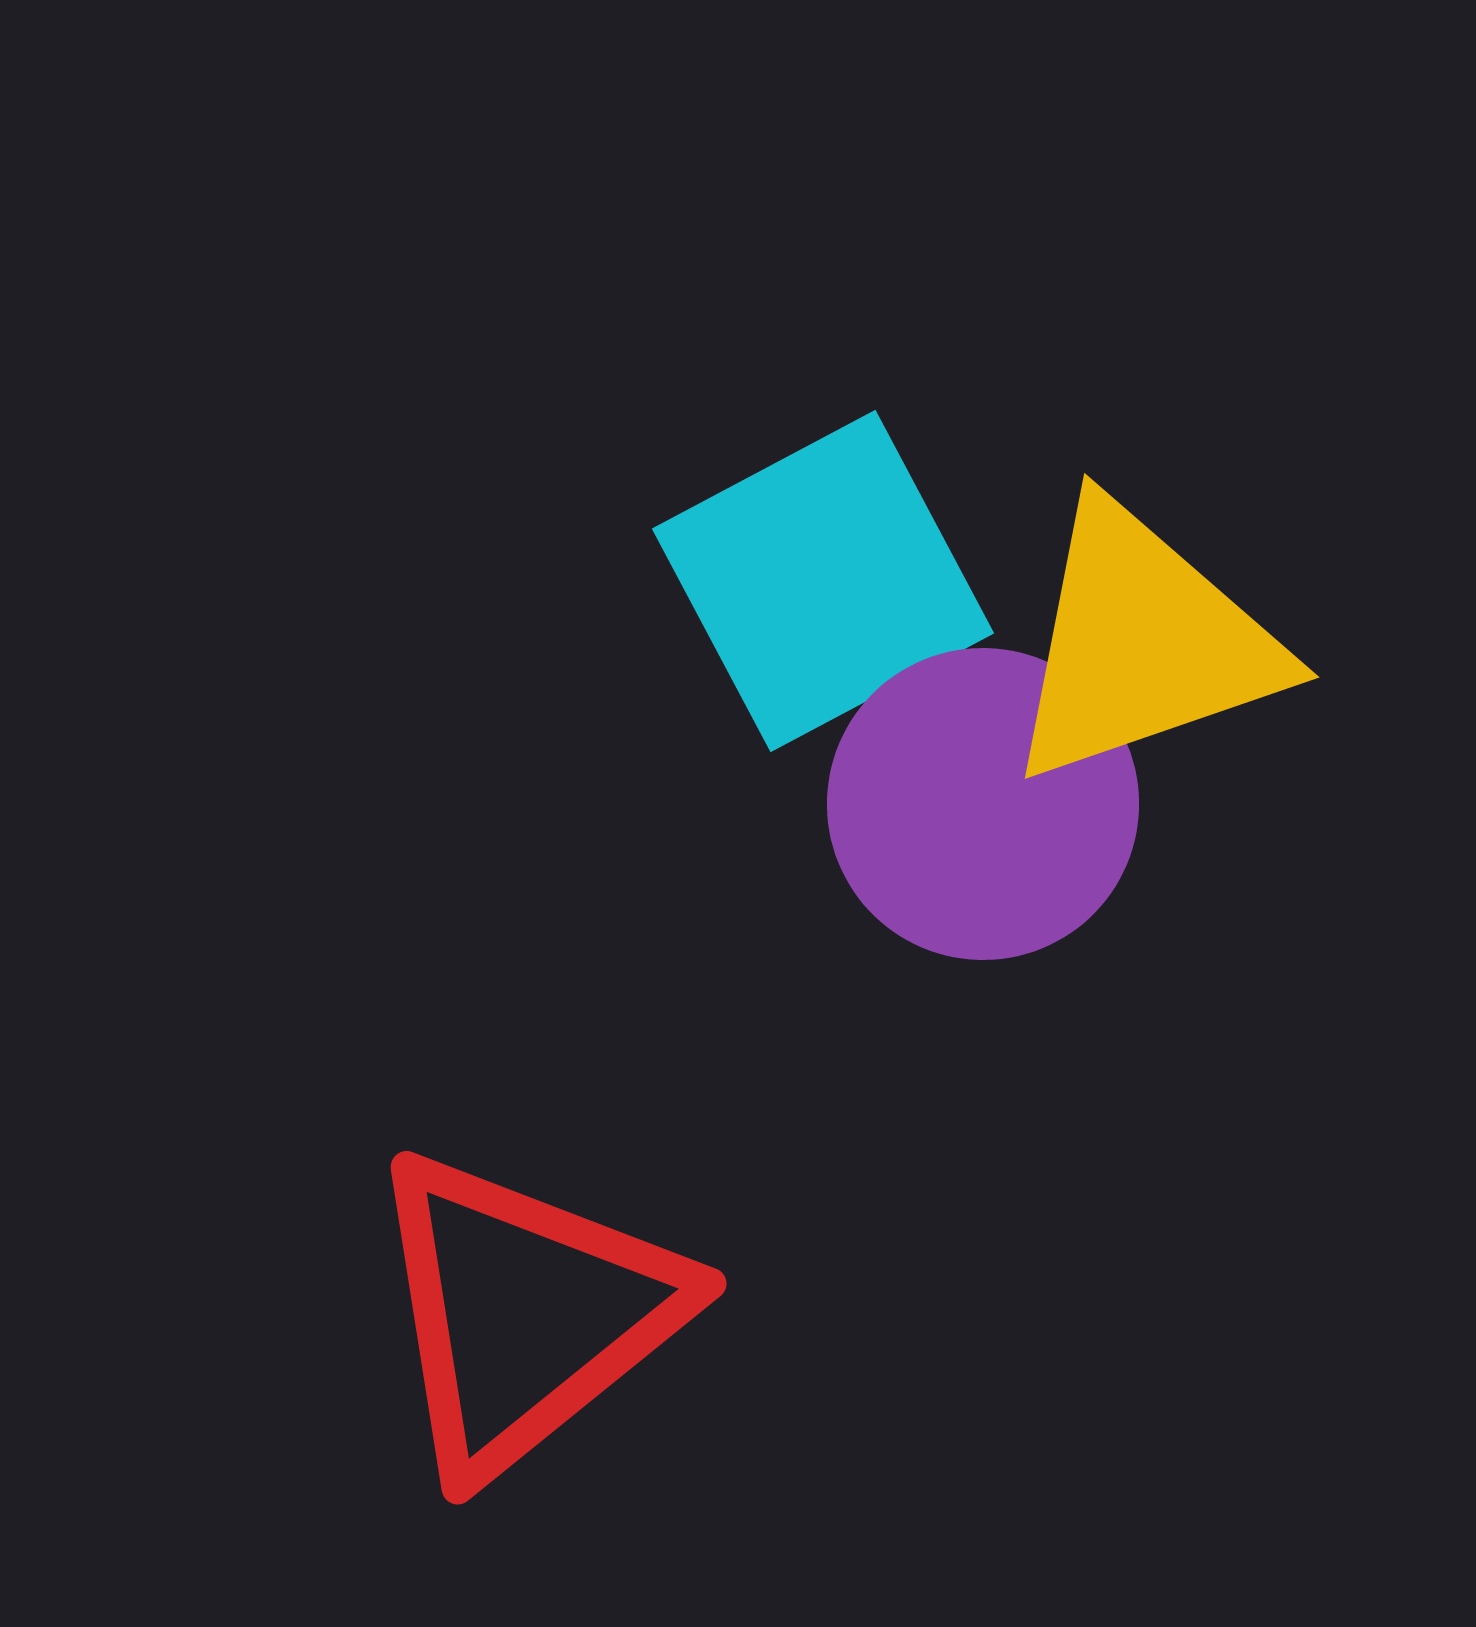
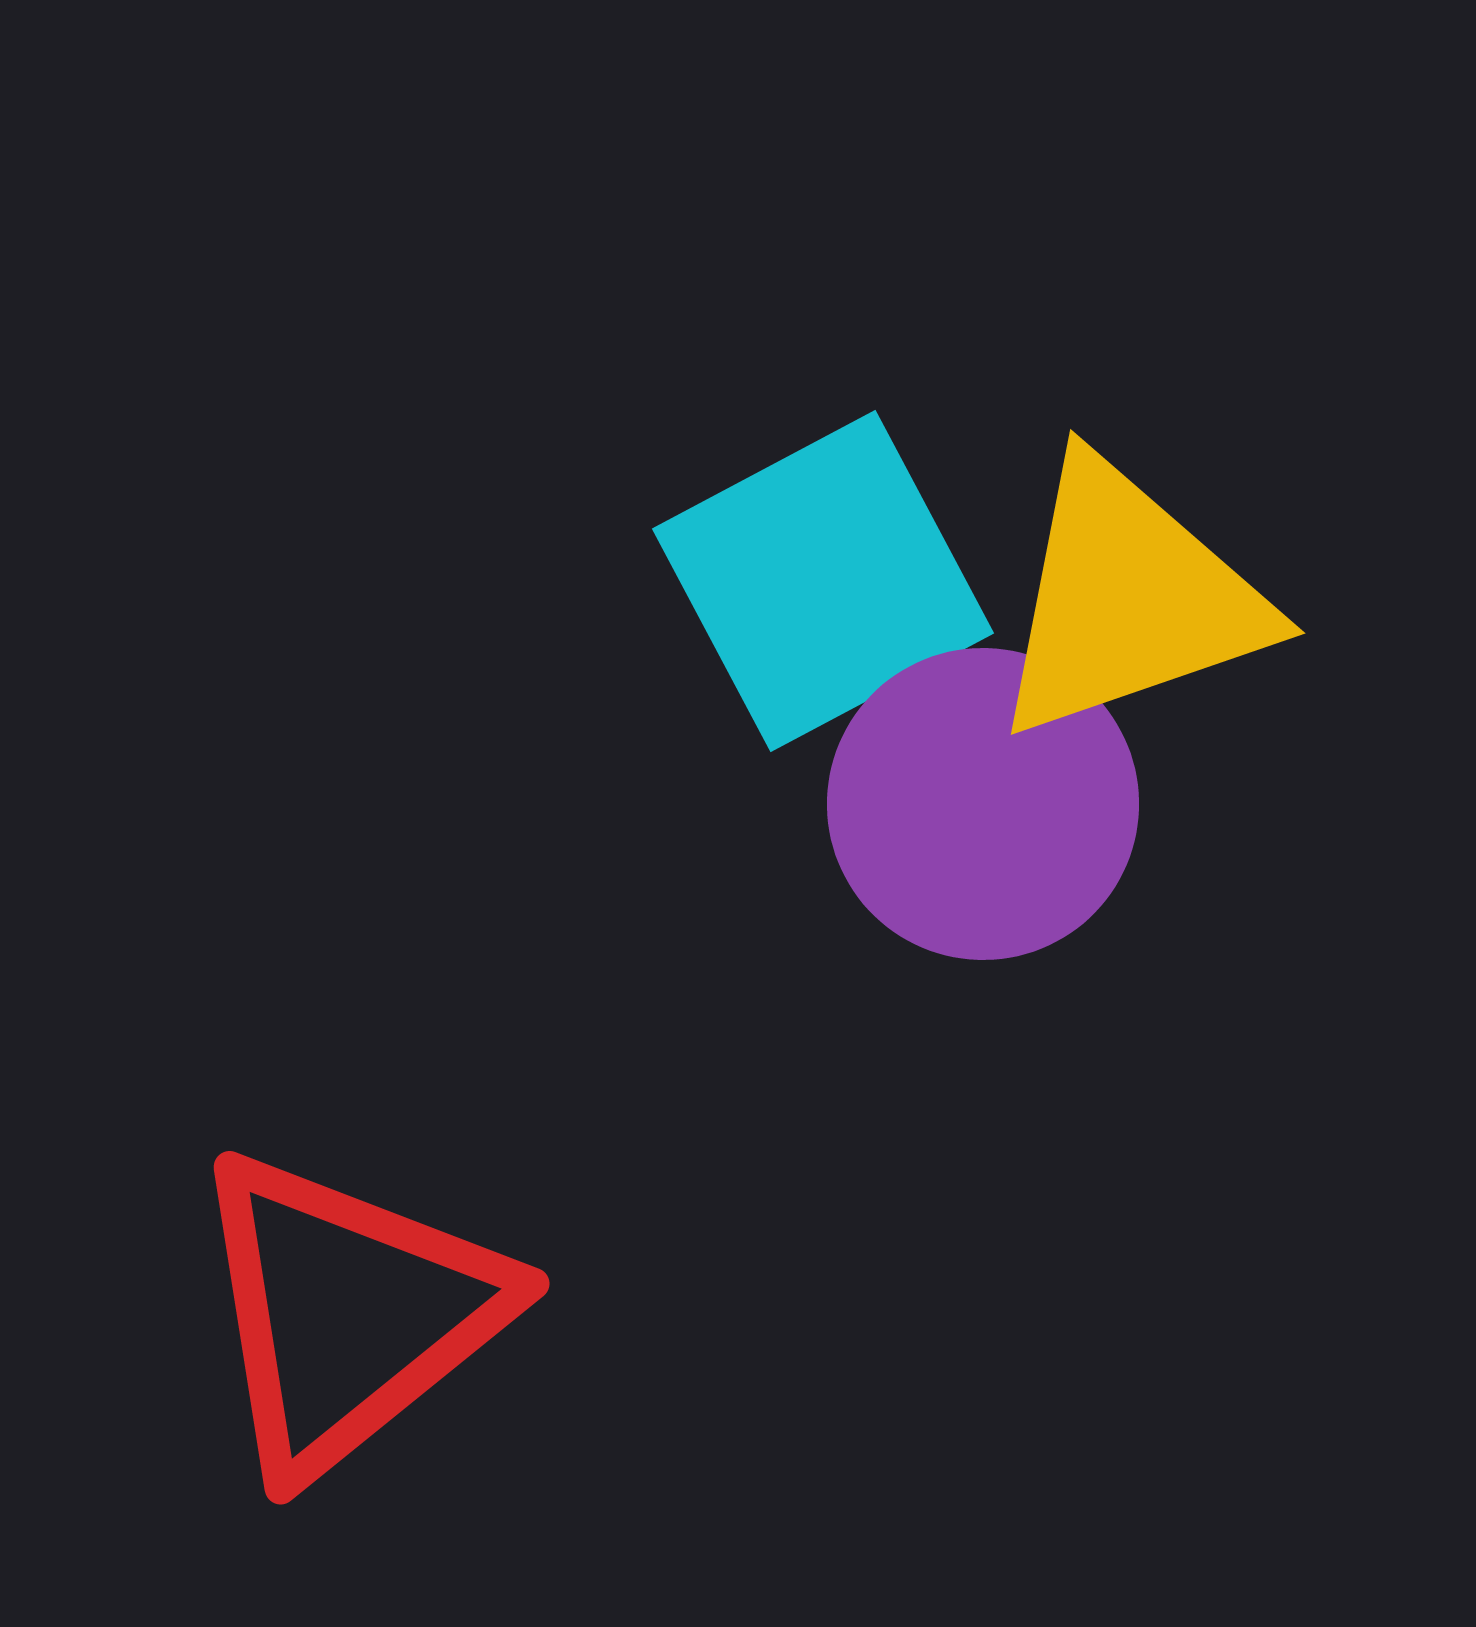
yellow triangle: moved 14 px left, 44 px up
red triangle: moved 177 px left
